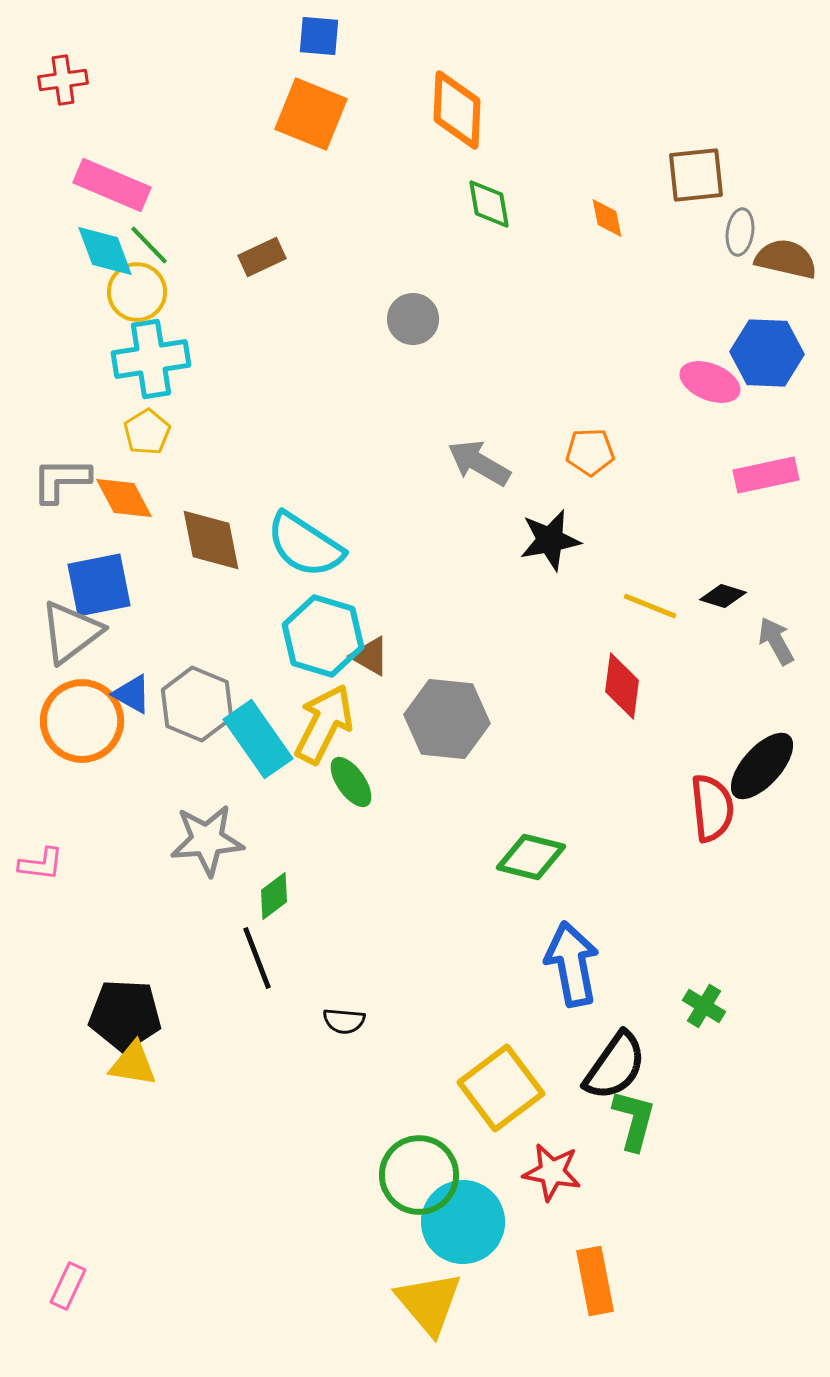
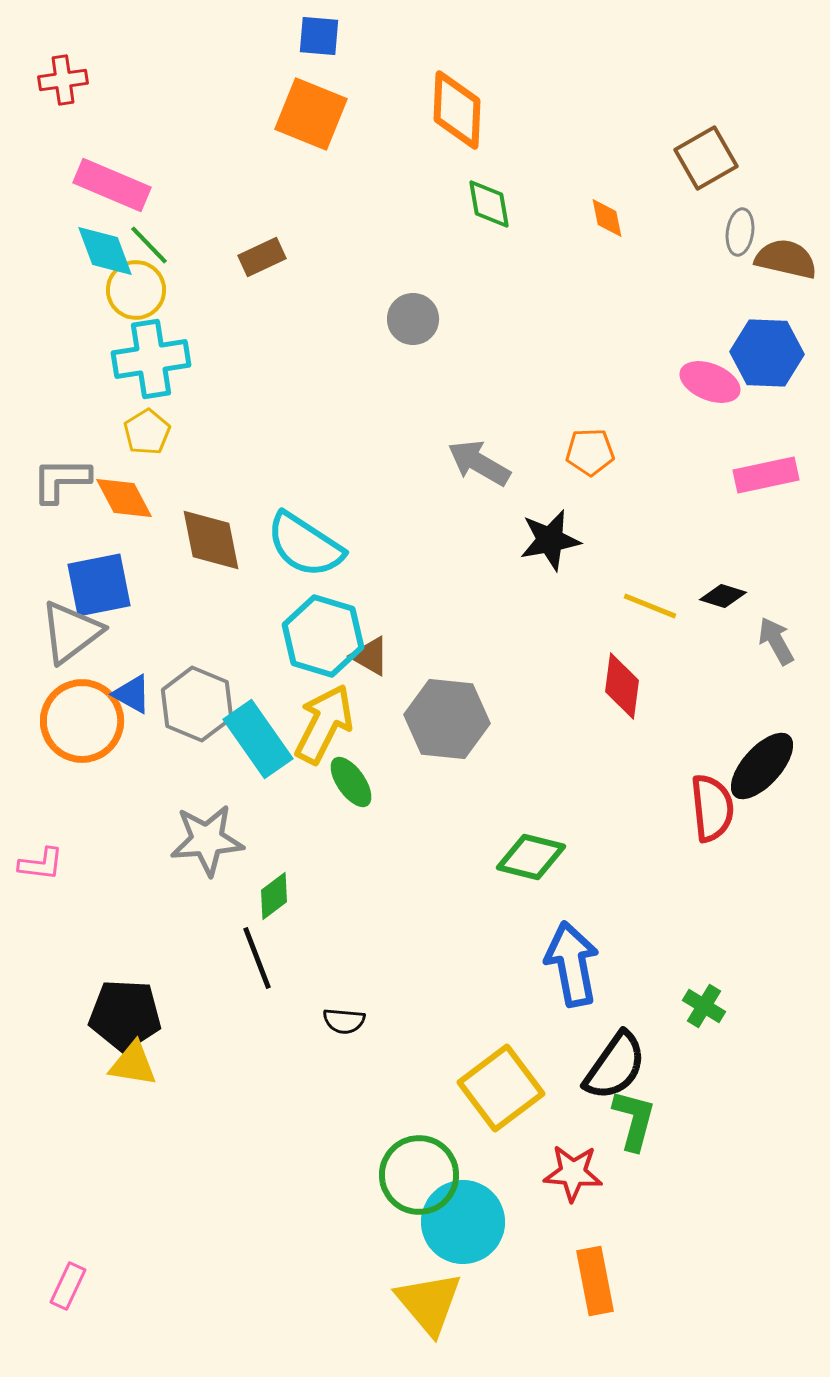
brown square at (696, 175): moved 10 px right, 17 px up; rotated 24 degrees counterclockwise
yellow circle at (137, 292): moved 1 px left, 2 px up
red star at (552, 1172): moved 21 px right, 1 px down; rotated 6 degrees counterclockwise
